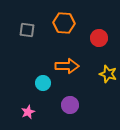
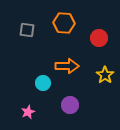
yellow star: moved 3 px left, 1 px down; rotated 18 degrees clockwise
